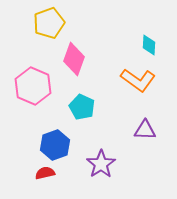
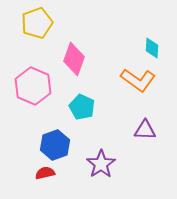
yellow pentagon: moved 12 px left
cyan diamond: moved 3 px right, 3 px down
